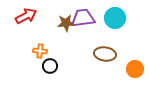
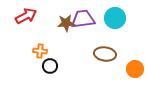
purple trapezoid: moved 1 px down
